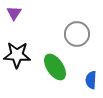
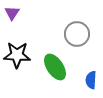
purple triangle: moved 2 px left
